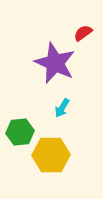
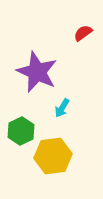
purple star: moved 18 px left, 9 px down
green hexagon: moved 1 px right, 1 px up; rotated 20 degrees counterclockwise
yellow hexagon: moved 2 px right, 1 px down; rotated 6 degrees counterclockwise
